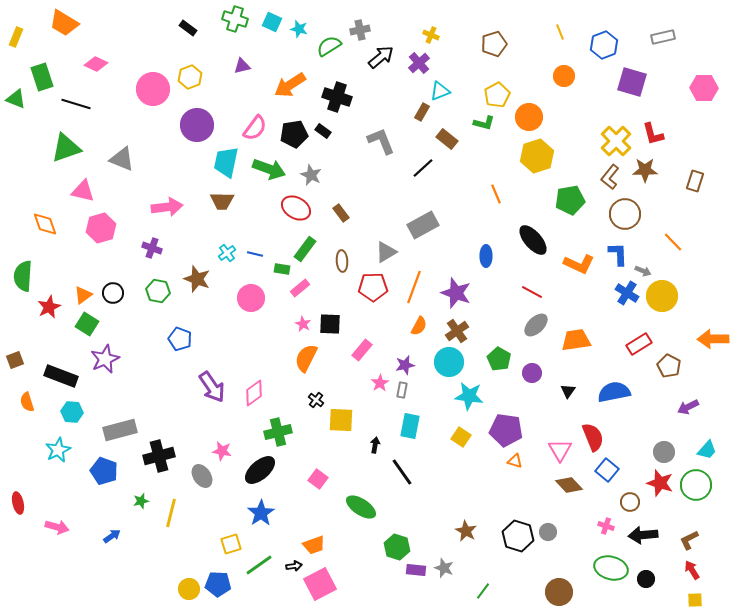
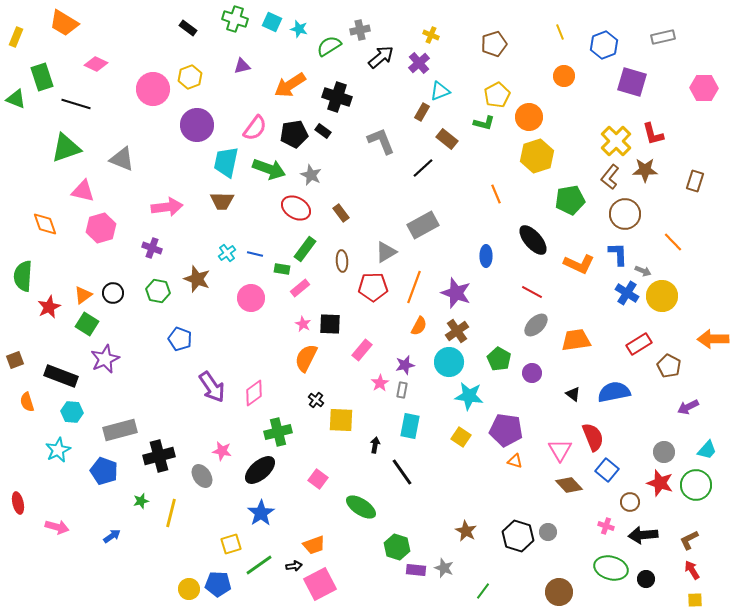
black triangle at (568, 391): moved 5 px right, 3 px down; rotated 28 degrees counterclockwise
